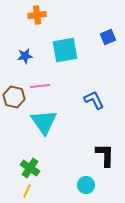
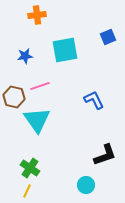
pink line: rotated 12 degrees counterclockwise
cyan triangle: moved 7 px left, 2 px up
black L-shape: rotated 70 degrees clockwise
